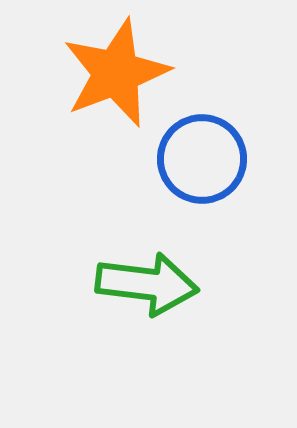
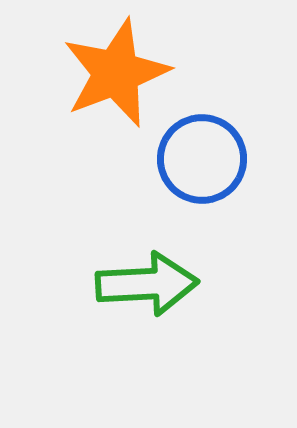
green arrow: rotated 10 degrees counterclockwise
